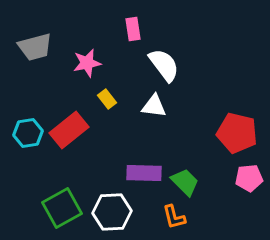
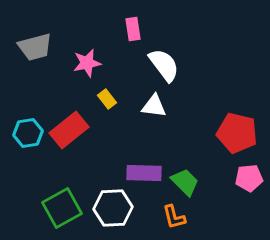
white hexagon: moved 1 px right, 4 px up
